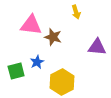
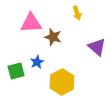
yellow arrow: moved 1 px right, 1 px down
pink triangle: moved 2 px up; rotated 10 degrees counterclockwise
purple triangle: rotated 36 degrees clockwise
